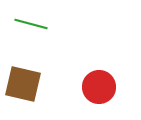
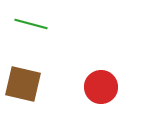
red circle: moved 2 px right
